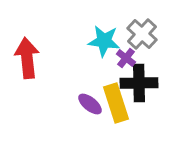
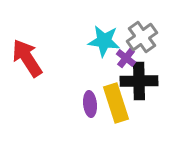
gray cross: moved 3 px down; rotated 12 degrees clockwise
red arrow: rotated 27 degrees counterclockwise
black cross: moved 2 px up
purple ellipse: rotated 45 degrees clockwise
